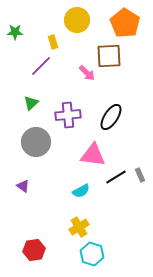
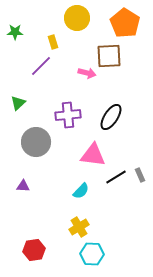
yellow circle: moved 2 px up
pink arrow: rotated 30 degrees counterclockwise
green triangle: moved 13 px left
purple triangle: rotated 32 degrees counterclockwise
cyan semicircle: rotated 18 degrees counterclockwise
cyan hexagon: rotated 15 degrees counterclockwise
